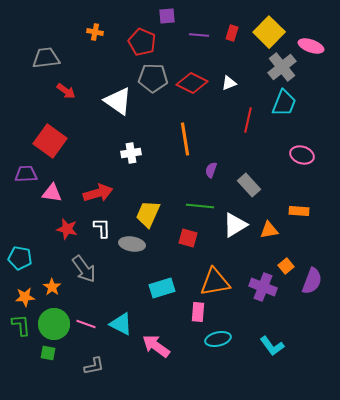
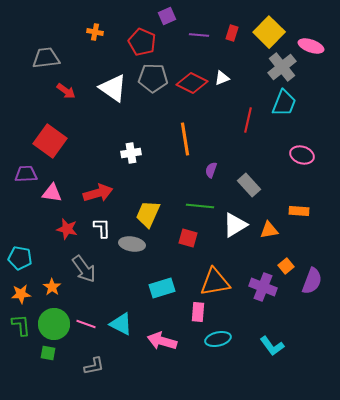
purple square at (167, 16): rotated 18 degrees counterclockwise
white triangle at (229, 83): moved 7 px left, 5 px up
white triangle at (118, 101): moved 5 px left, 13 px up
orange star at (25, 297): moved 4 px left, 3 px up
pink arrow at (156, 346): moved 6 px right, 5 px up; rotated 20 degrees counterclockwise
